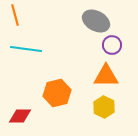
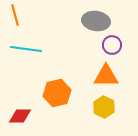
gray ellipse: rotated 20 degrees counterclockwise
